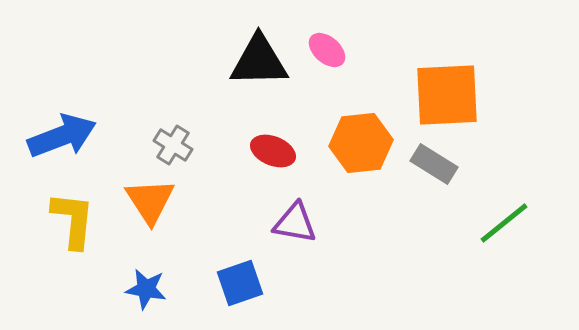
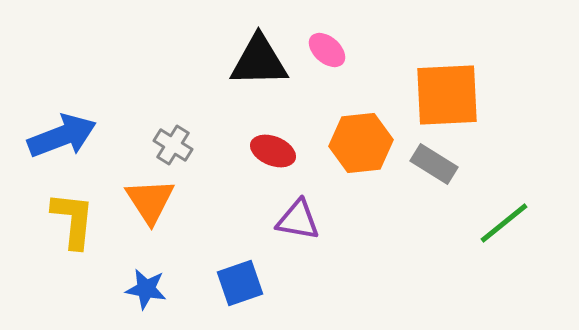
purple triangle: moved 3 px right, 3 px up
